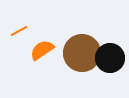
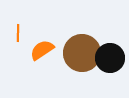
orange line: moved 1 px left, 2 px down; rotated 60 degrees counterclockwise
